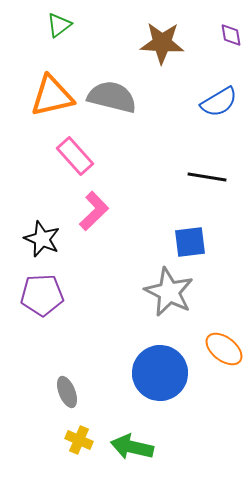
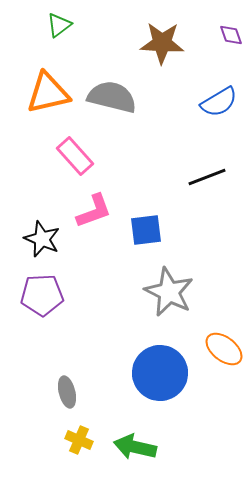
purple diamond: rotated 10 degrees counterclockwise
orange triangle: moved 4 px left, 3 px up
black line: rotated 30 degrees counterclockwise
pink L-shape: rotated 24 degrees clockwise
blue square: moved 44 px left, 12 px up
gray ellipse: rotated 8 degrees clockwise
green arrow: moved 3 px right
